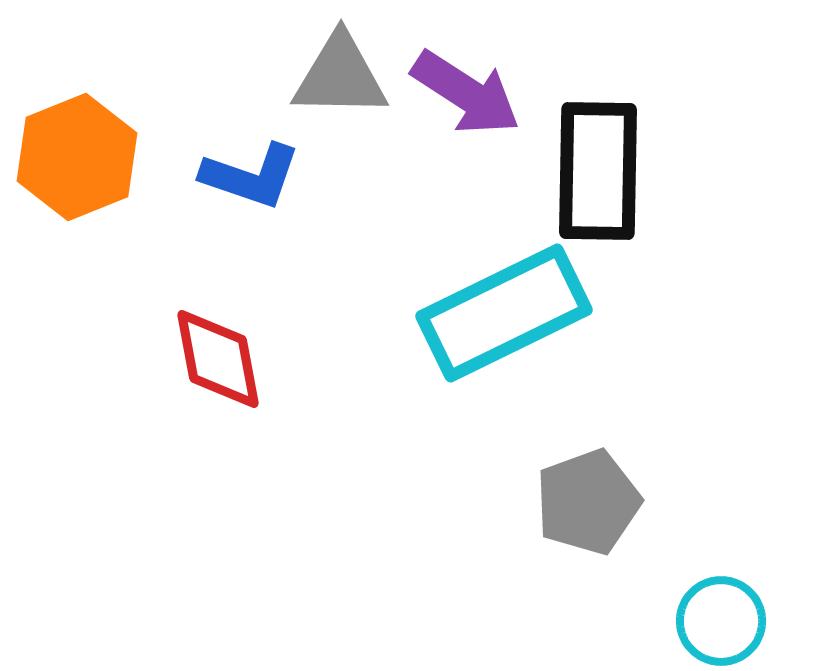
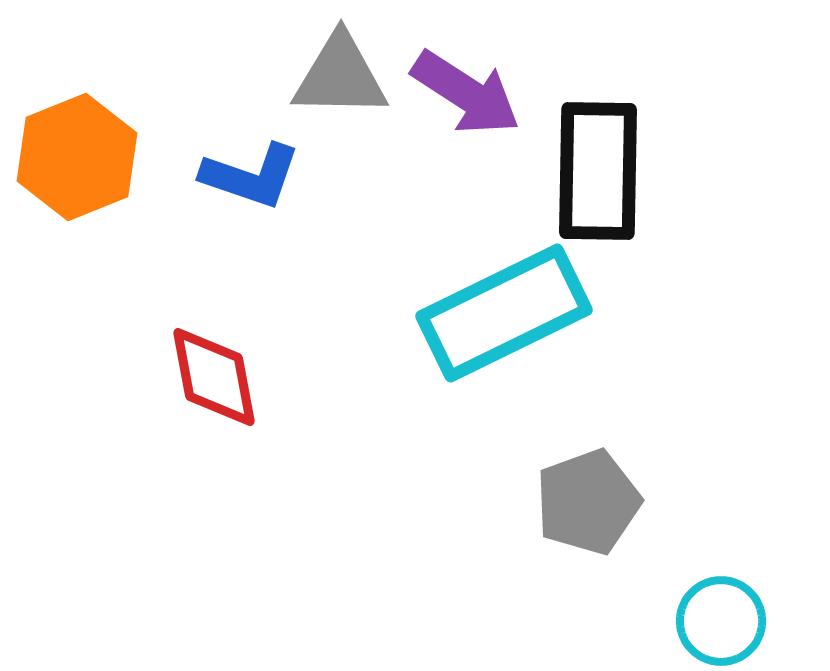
red diamond: moved 4 px left, 18 px down
